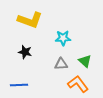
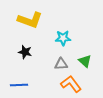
orange L-shape: moved 7 px left
